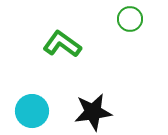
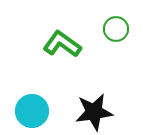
green circle: moved 14 px left, 10 px down
black star: moved 1 px right
